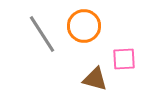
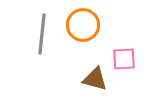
orange circle: moved 1 px left, 1 px up
gray line: rotated 39 degrees clockwise
